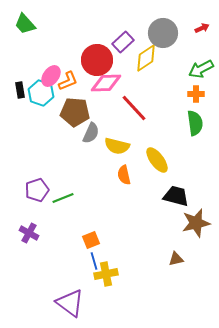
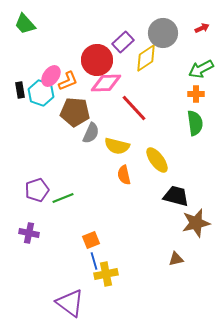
purple cross: rotated 18 degrees counterclockwise
